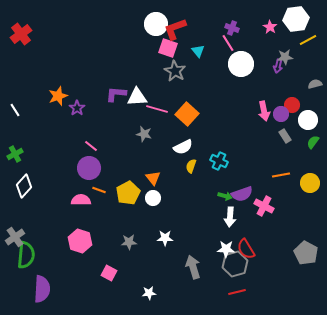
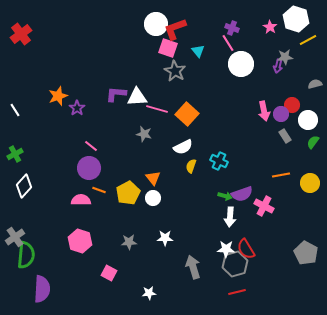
white hexagon at (296, 19): rotated 25 degrees clockwise
